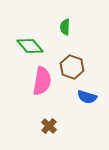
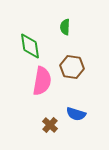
green diamond: rotated 32 degrees clockwise
brown hexagon: rotated 10 degrees counterclockwise
blue semicircle: moved 11 px left, 17 px down
brown cross: moved 1 px right, 1 px up
